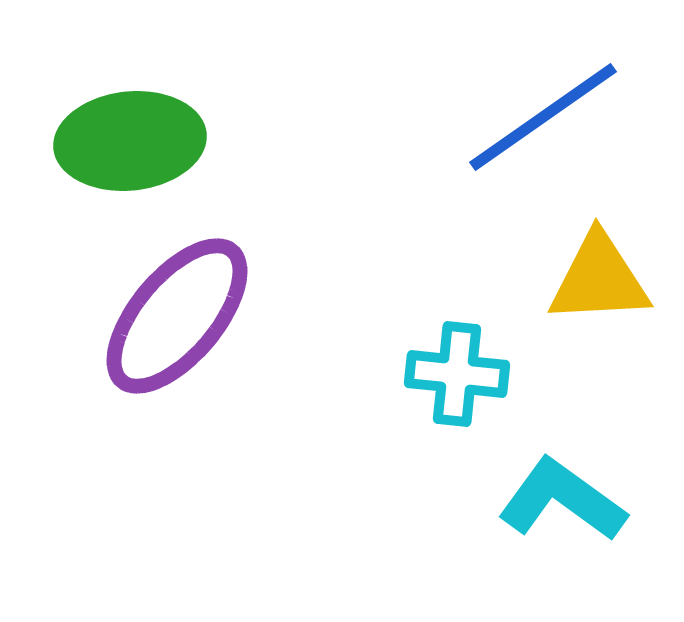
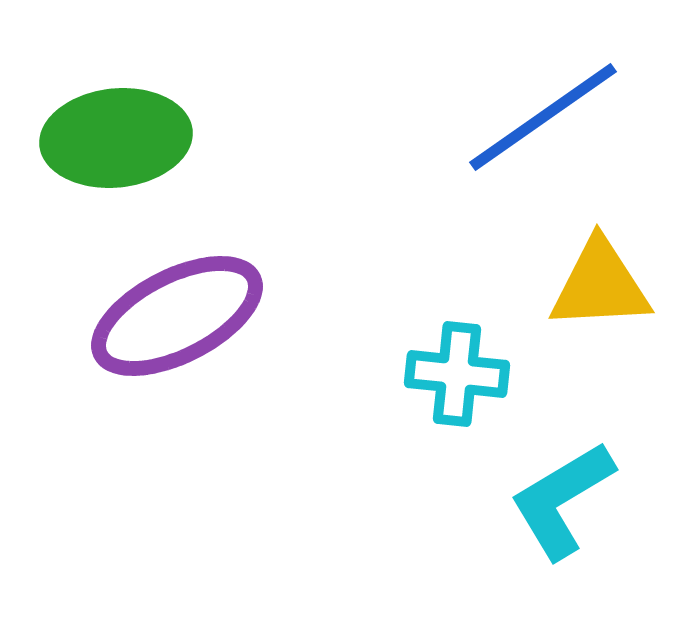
green ellipse: moved 14 px left, 3 px up
yellow triangle: moved 1 px right, 6 px down
purple ellipse: rotated 23 degrees clockwise
cyan L-shape: rotated 67 degrees counterclockwise
